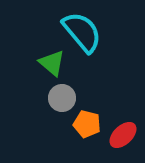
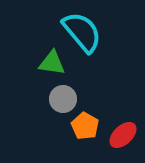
green triangle: rotated 32 degrees counterclockwise
gray circle: moved 1 px right, 1 px down
orange pentagon: moved 2 px left, 2 px down; rotated 16 degrees clockwise
